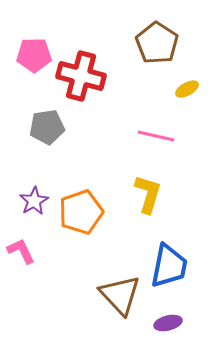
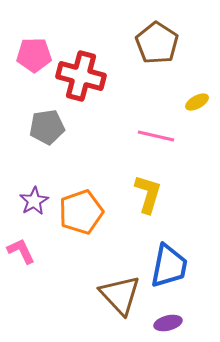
yellow ellipse: moved 10 px right, 13 px down
